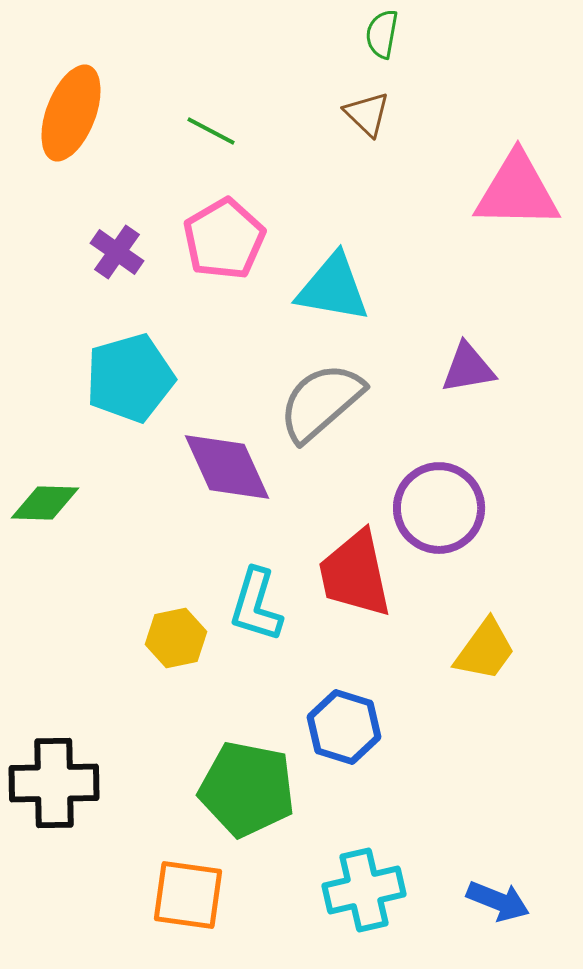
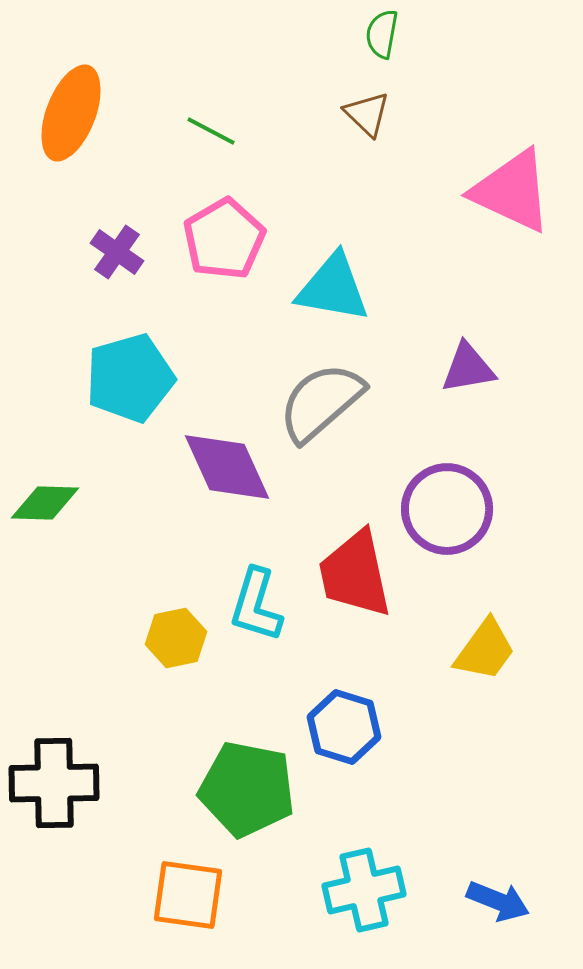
pink triangle: moved 5 px left; rotated 24 degrees clockwise
purple circle: moved 8 px right, 1 px down
